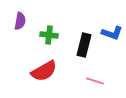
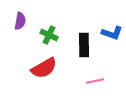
green cross: rotated 18 degrees clockwise
black rectangle: rotated 15 degrees counterclockwise
red semicircle: moved 3 px up
pink line: rotated 30 degrees counterclockwise
